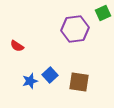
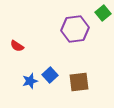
green square: rotated 14 degrees counterclockwise
brown square: rotated 15 degrees counterclockwise
